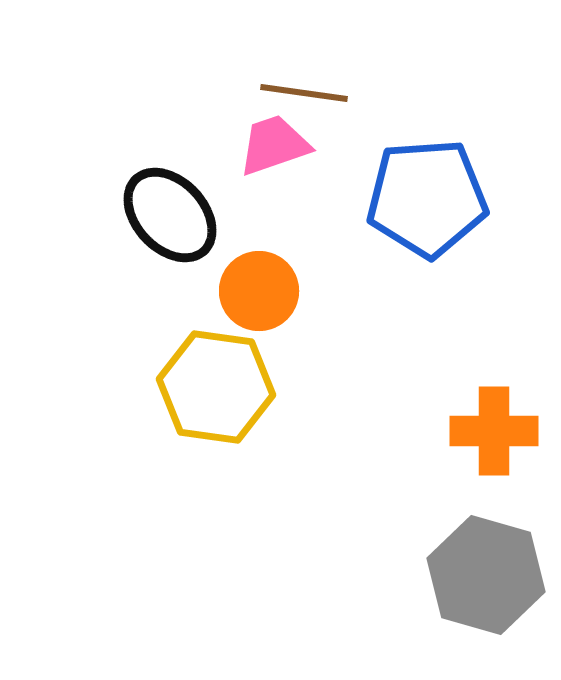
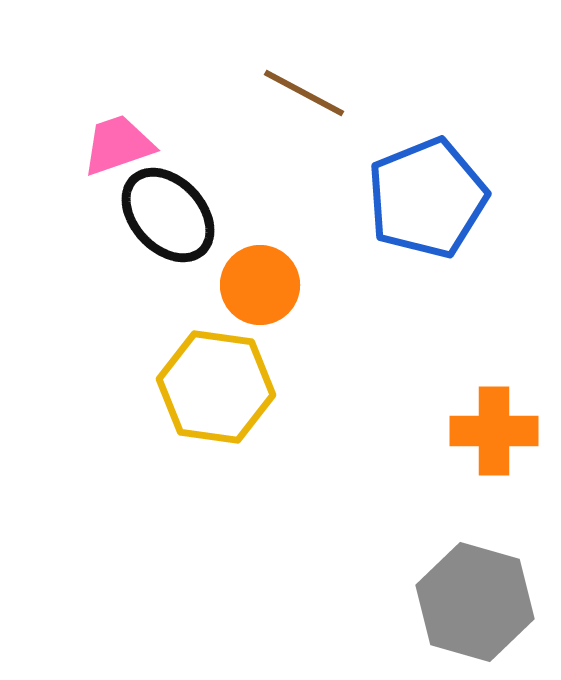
brown line: rotated 20 degrees clockwise
pink trapezoid: moved 156 px left
blue pentagon: rotated 18 degrees counterclockwise
black ellipse: moved 2 px left
orange circle: moved 1 px right, 6 px up
gray hexagon: moved 11 px left, 27 px down
